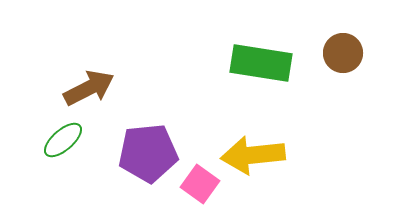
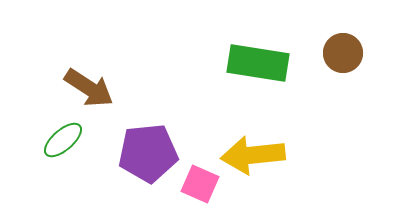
green rectangle: moved 3 px left
brown arrow: rotated 60 degrees clockwise
pink square: rotated 12 degrees counterclockwise
